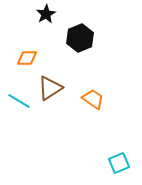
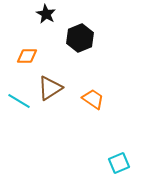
black star: rotated 12 degrees counterclockwise
orange diamond: moved 2 px up
